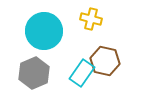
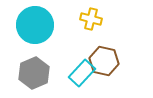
cyan circle: moved 9 px left, 6 px up
brown hexagon: moved 1 px left
cyan rectangle: rotated 8 degrees clockwise
